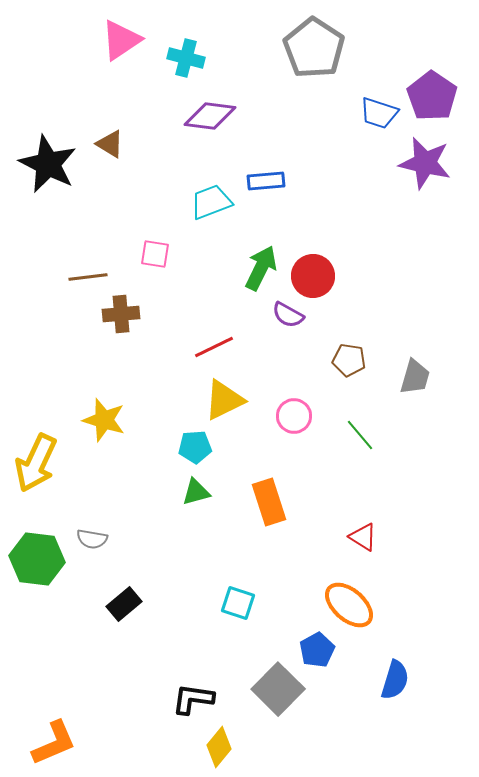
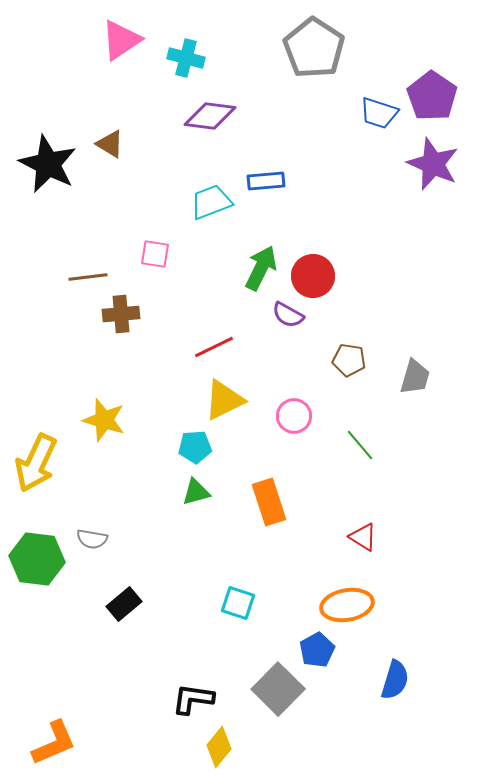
purple star: moved 8 px right, 1 px down; rotated 10 degrees clockwise
green line: moved 10 px down
orange ellipse: moved 2 px left; rotated 51 degrees counterclockwise
